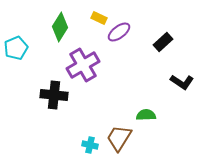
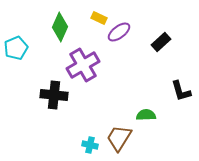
green diamond: rotated 8 degrees counterclockwise
black rectangle: moved 2 px left
black L-shape: moved 1 px left, 9 px down; rotated 40 degrees clockwise
